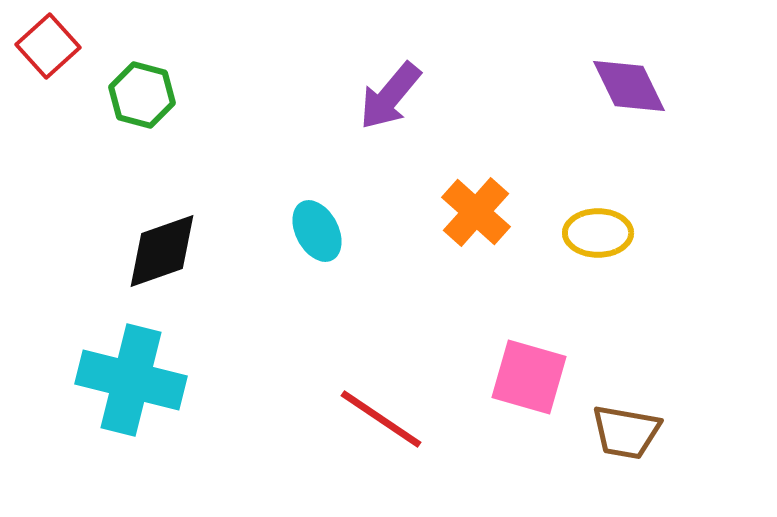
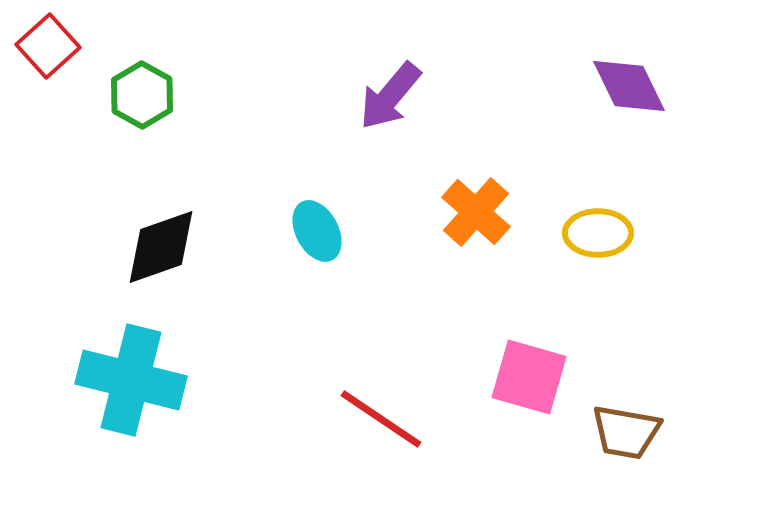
green hexagon: rotated 14 degrees clockwise
black diamond: moved 1 px left, 4 px up
